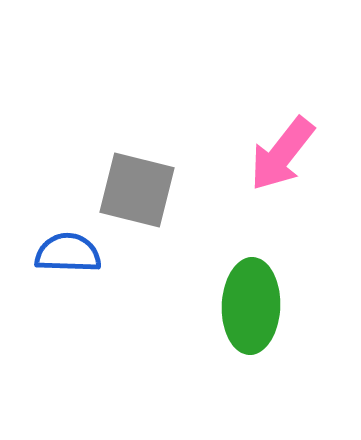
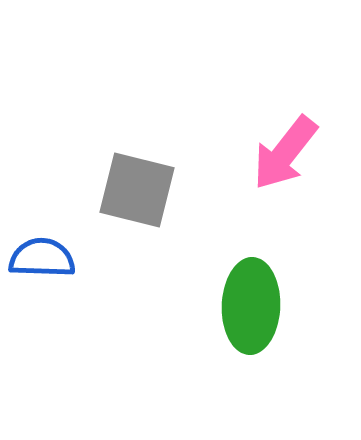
pink arrow: moved 3 px right, 1 px up
blue semicircle: moved 26 px left, 5 px down
